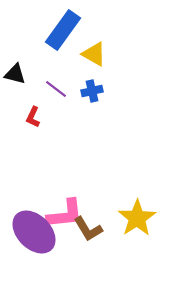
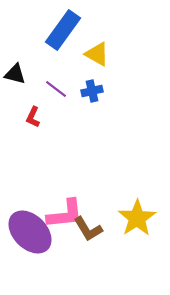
yellow triangle: moved 3 px right
purple ellipse: moved 4 px left
